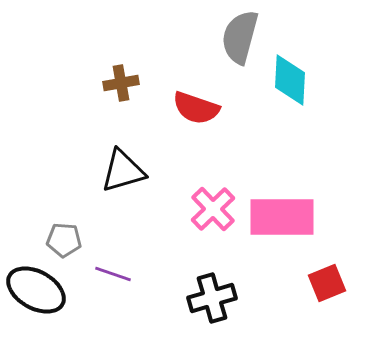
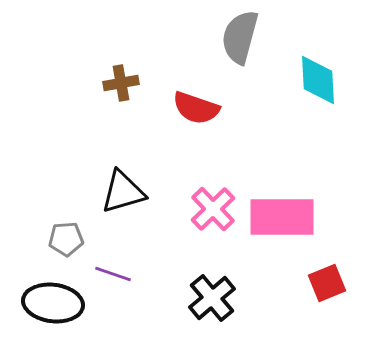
cyan diamond: moved 28 px right; rotated 6 degrees counterclockwise
black triangle: moved 21 px down
gray pentagon: moved 2 px right, 1 px up; rotated 8 degrees counterclockwise
black ellipse: moved 17 px right, 13 px down; rotated 22 degrees counterclockwise
black cross: rotated 24 degrees counterclockwise
